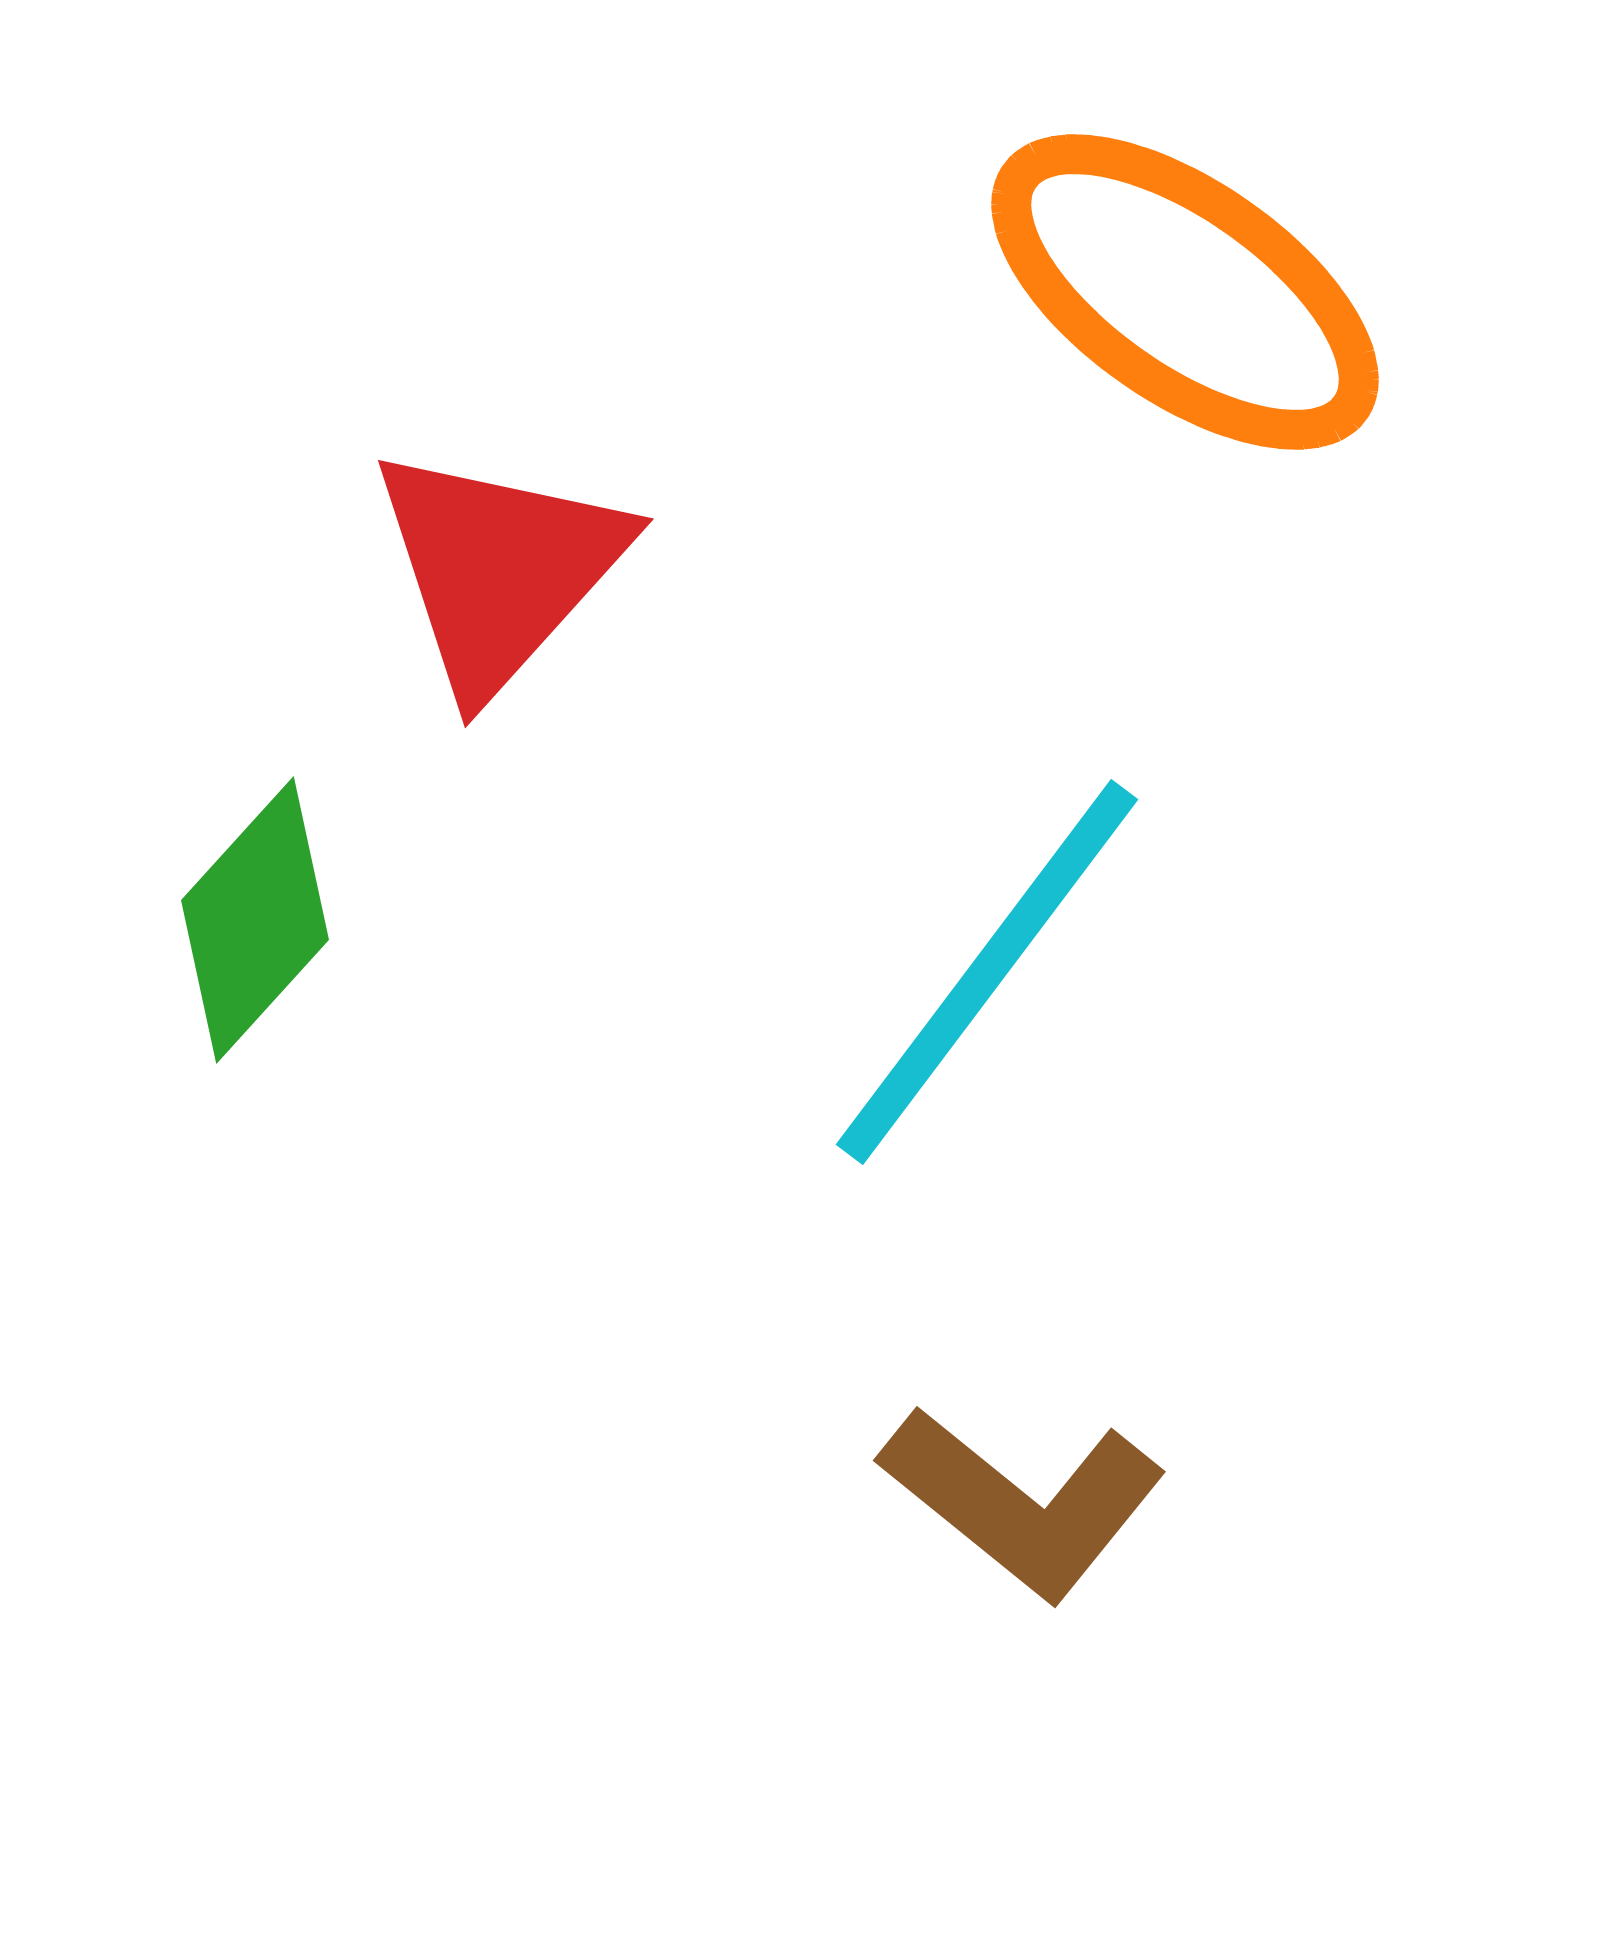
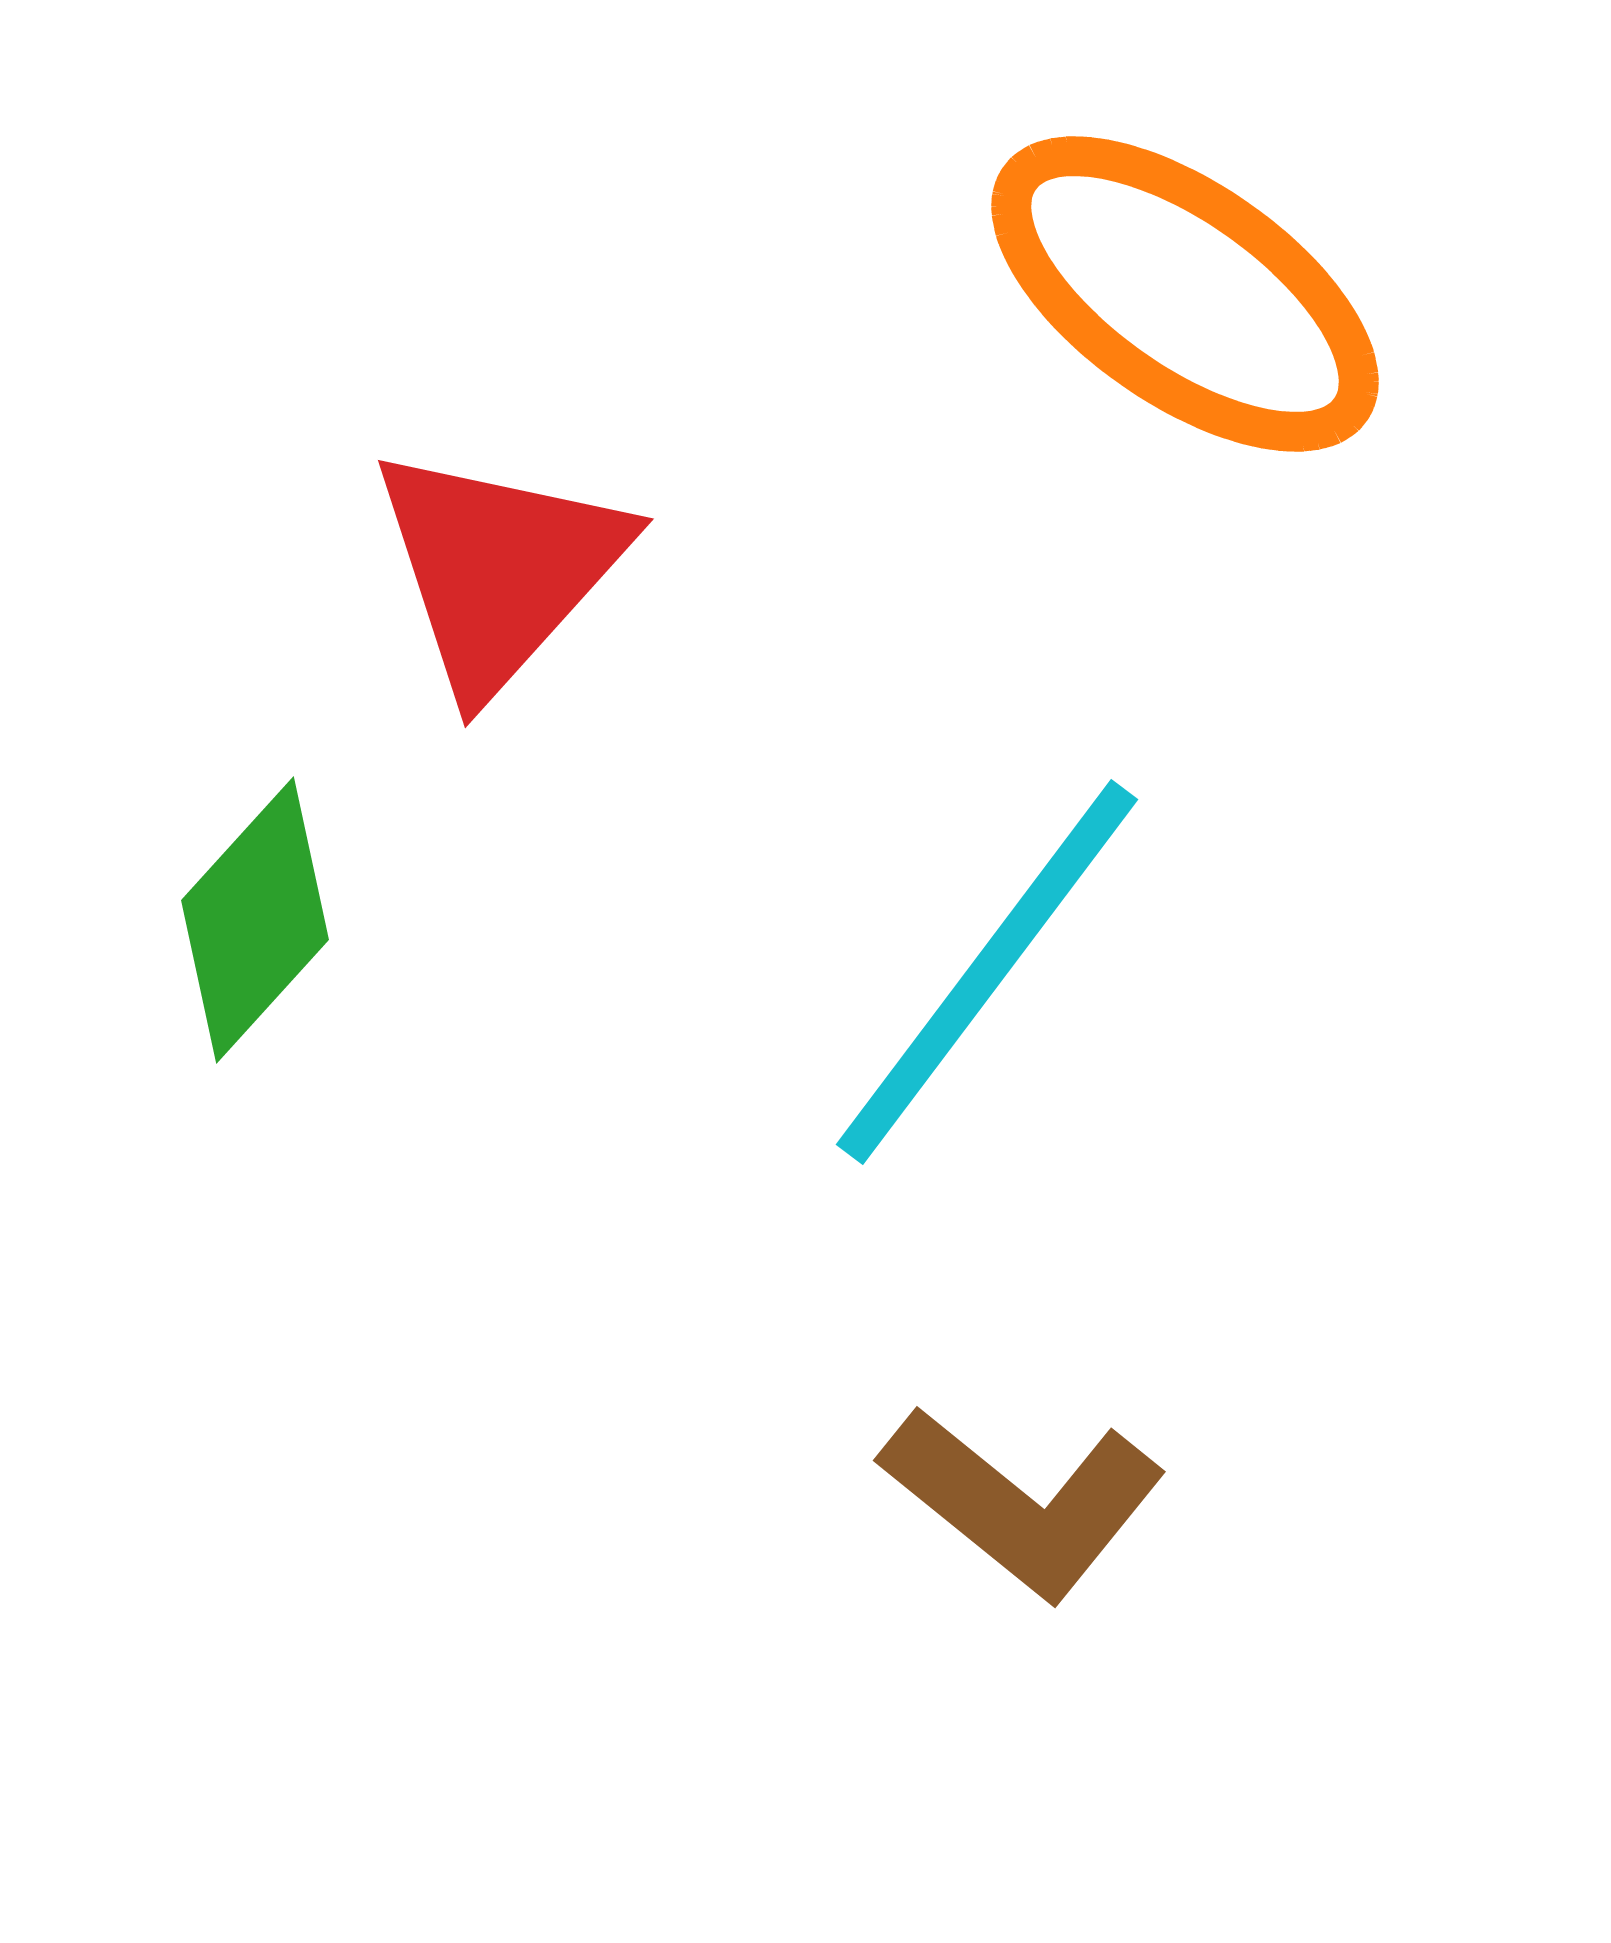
orange ellipse: moved 2 px down
